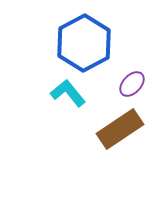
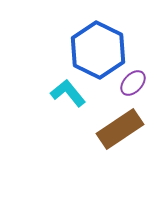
blue hexagon: moved 14 px right, 7 px down; rotated 6 degrees counterclockwise
purple ellipse: moved 1 px right, 1 px up
